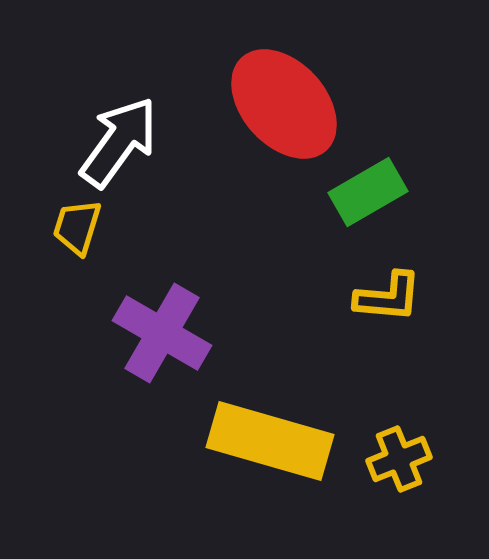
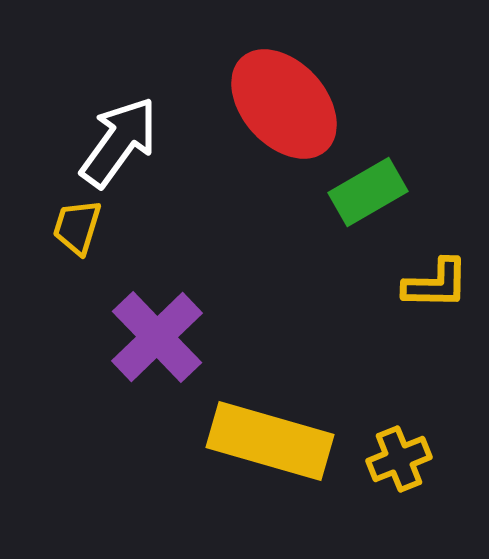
yellow L-shape: moved 48 px right, 13 px up; rotated 4 degrees counterclockwise
purple cross: moved 5 px left, 4 px down; rotated 16 degrees clockwise
